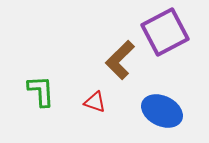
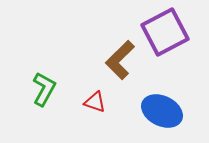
green L-shape: moved 3 px right, 2 px up; rotated 32 degrees clockwise
